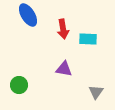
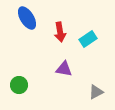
blue ellipse: moved 1 px left, 3 px down
red arrow: moved 3 px left, 3 px down
cyan rectangle: rotated 36 degrees counterclockwise
gray triangle: rotated 28 degrees clockwise
